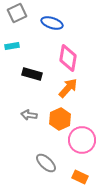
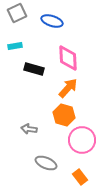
blue ellipse: moved 2 px up
cyan rectangle: moved 3 px right
pink diamond: rotated 12 degrees counterclockwise
black rectangle: moved 2 px right, 5 px up
gray arrow: moved 14 px down
orange hexagon: moved 4 px right, 4 px up; rotated 20 degrees counterclockwise
gray ellipse: rotated 20 degrees counterclockwise
orange rectangle: rotated 28 degrees clockwise
